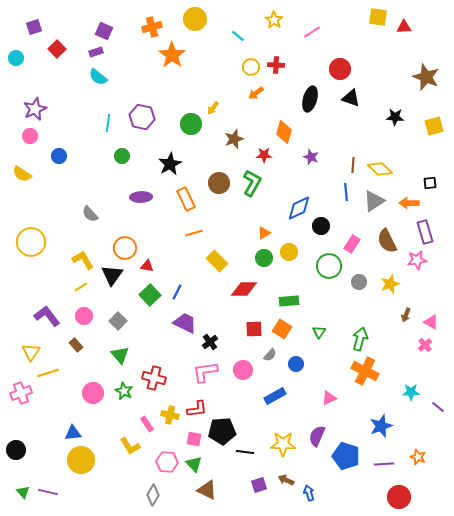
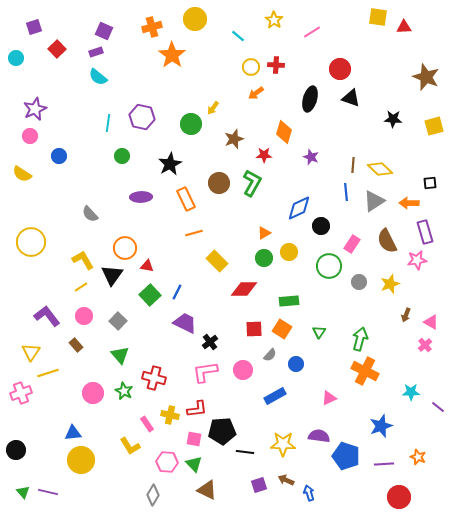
black star at (395, 117): moved 2 px left, 2 px down
purple semicircle at (317, 436): moved 2 px right; rotated 75 degrees clockwise
